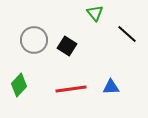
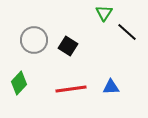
green triangle: moved 9 px right; rotated 12 degrees clockwise
black line: moved 2 px up
black square: moved 1 px right
green diamond: moved 2 px up
